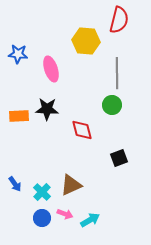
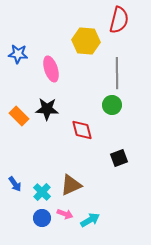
orange rectangle: rotated 48 degrees clockwise
